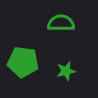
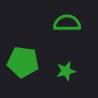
green semicircle: moved 6 px right
